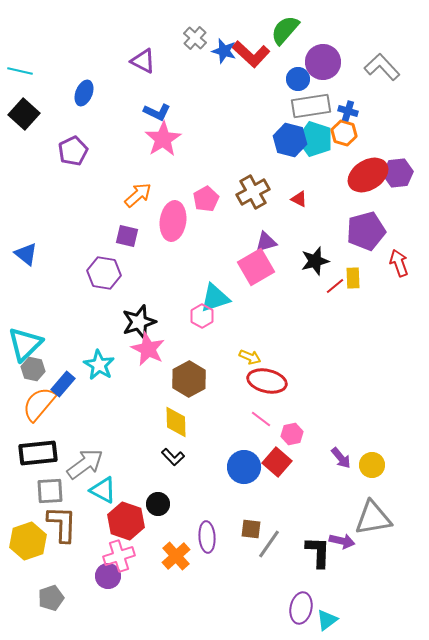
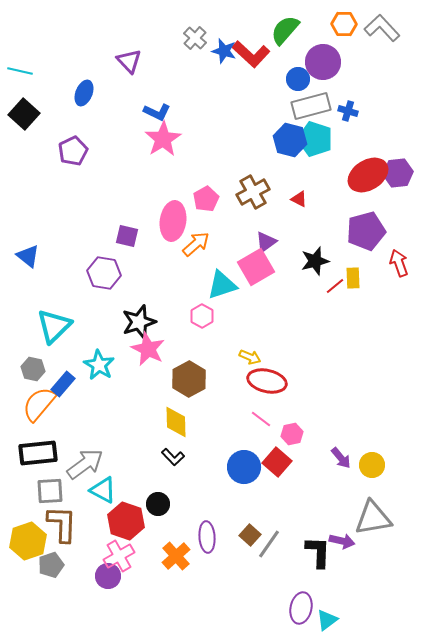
purple triangle at (143, 61): moved 14 px left; rotated 20 degrees clockwise
gray L-shape at (382, 67): moved 39 px up
gray rectangle at (311, 106): rotated 6 degrees counterclockwise
orange hexagon at (344, 133): moved 109 px up; rotated 15 degrees counterclockwise
orange arrow at (138, 195): moved 58 px right, 49 px down
purple triangle at (266, 242): rotated 20 degrees counterclockwise
blue triangle at (26, 254): moved 2 px right, 2 px down
cyan triangle at (215, 298): moved 7 px right, 13 px up
cyan triangle at (25, 344): moved 29 px right, 18 px up
brown square at (251, 529): moved 1 px left, 6 px down; rotated 35 degrees clockwise
pink cross at (119, 556): rotated 12 degrees counterclockwise
gray pentagon at (51, 598): moved 33 px up
